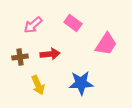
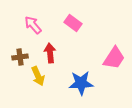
pink arrow: rotated 90 degrees clockwise
pink trapezoid: moved 8 px right, 14 px down
red arrow: moved 1 px up; rotated 90 degrees counterclockwise
yellow arrow: moved 9 px up
